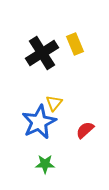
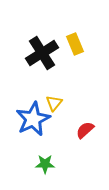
blue star: moved 6 px left, 3 px up
